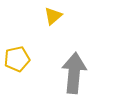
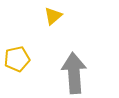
gray arrow: rotated 9 degrees counterclockwise
